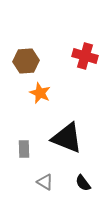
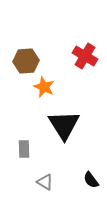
red cross: rotated 15 degrees clockwise
orange star: moved 4 px right, 6 px up
black triangle: moved 3 px left, 13 px up; rotated 36 degrees clockwise
black semicircle: moved 8 px right, 3 px up
